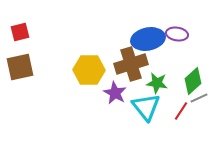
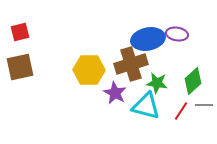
gray line: moved 5 px right, 7 px down; rotated 24 degrees clockwise
cyan triangle: moved 1 px up; rotated 36 degrees counterclockwise
